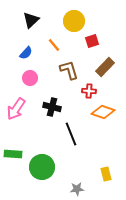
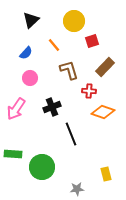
black cross: rotated 36 degrees counterclockwise
